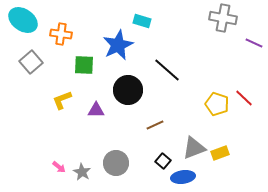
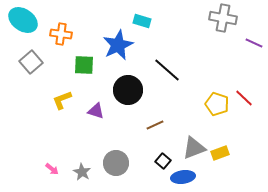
purple triangle: moved 1 px down; rotated 18 degrees clockwise
pink arrow: moved 7 px left, 2 px down
